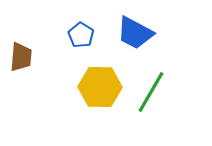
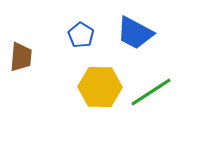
green line: rotated 27 degrees clockwise
